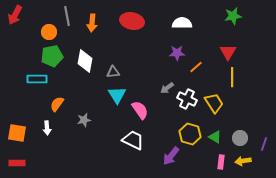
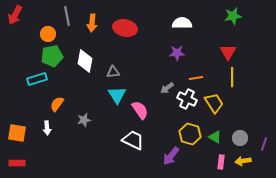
red ellipse: moved 7 px left, 7 px down
orange circle: moved 1 px left, 2 px down
orange line: moved 11 px down; rotated 32 degrees clockwise
cyan rectangle: rotated 18 degrees counterclockwise
